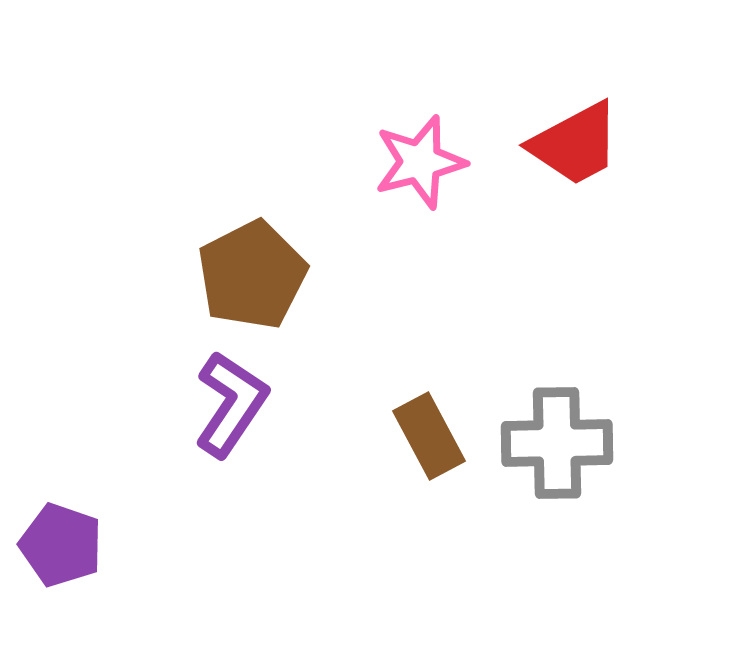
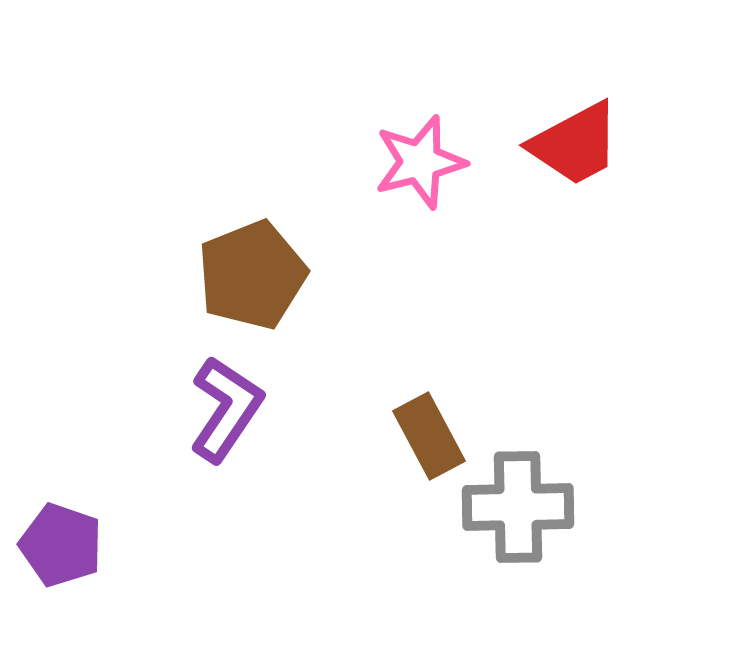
brown pentagon: rotated 5 degrees clockwise
purple L-shape: moved 5 px left, 5 px down
gray cross: moved 39 px left, 64 px down
